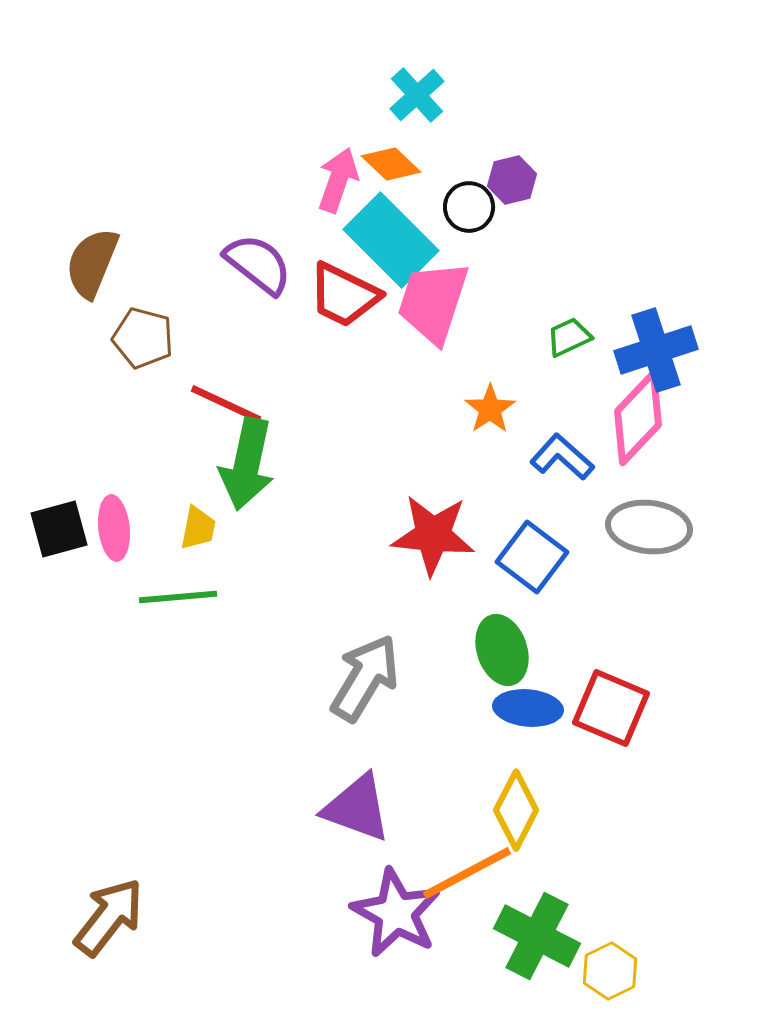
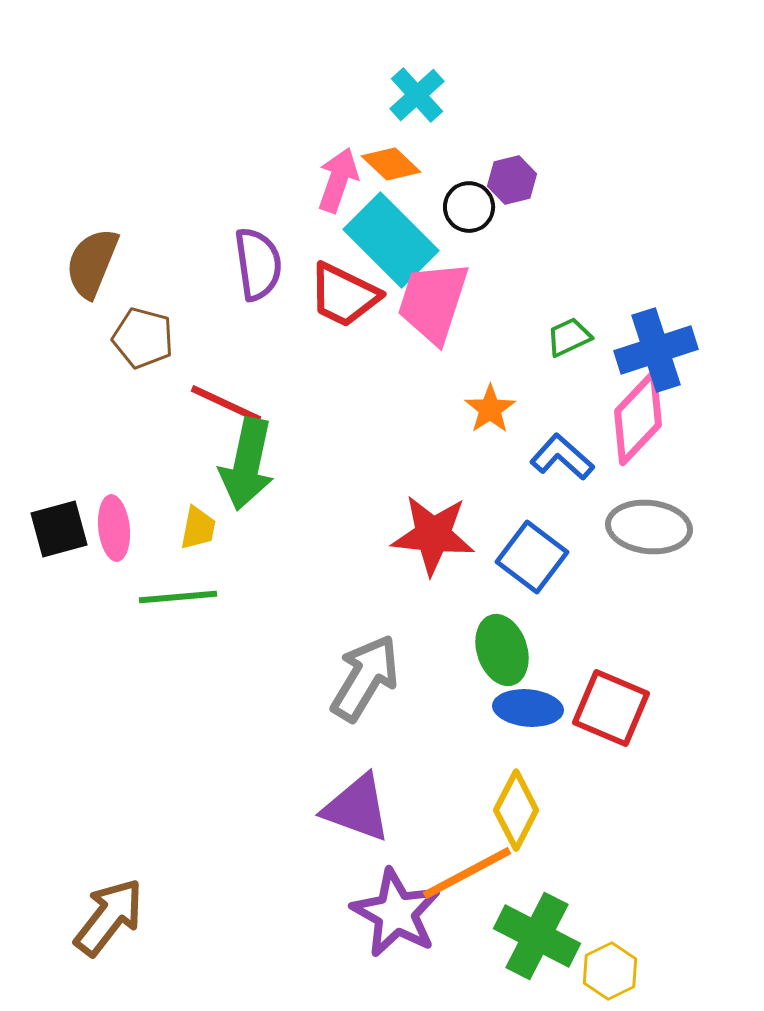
purple semicircle: rotated 44 degrees clockwise
